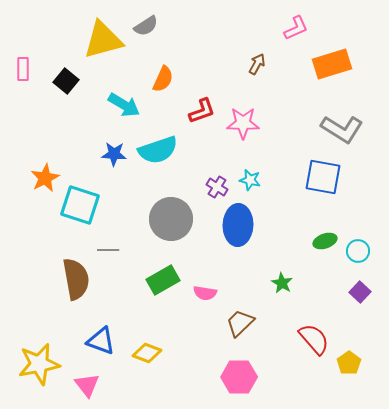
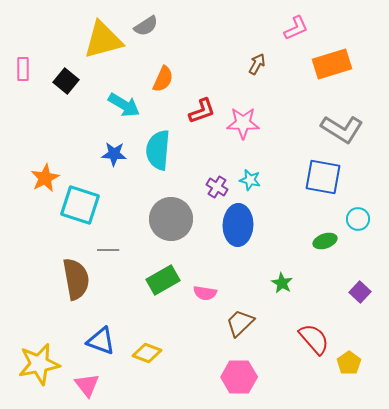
cyan semicircle: rotated 114 degrees clockwise
cyan circle: moved 32 px up
